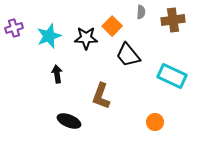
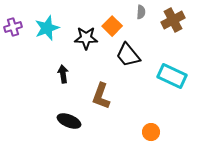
brown cross: rotated 20 degrees counterclockwise
purple cross: moved 1 px left, 1 px up
cyan star: moved 2 px left, 8 px up
black arrow: moved 6 px right
orange circle: moved 4 px left, 10 px down
